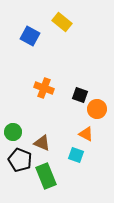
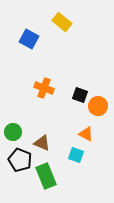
blue square: moved 1 px left, 3 px down
orange circle: moved 1 px right, 3 px up
